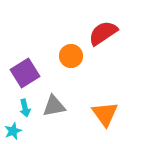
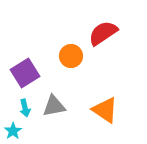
orange triangle: moved 4 px up; rotated 20 degrees counterclockwise
cyan star: rotated 12 degrees counterclockwise
